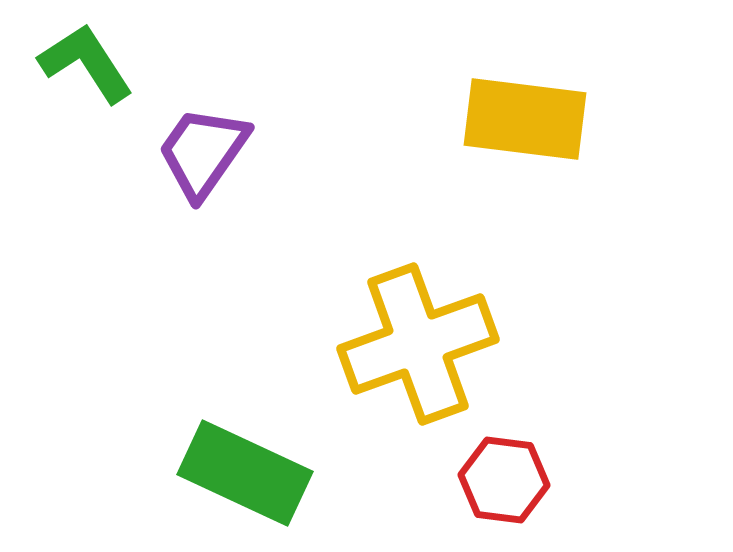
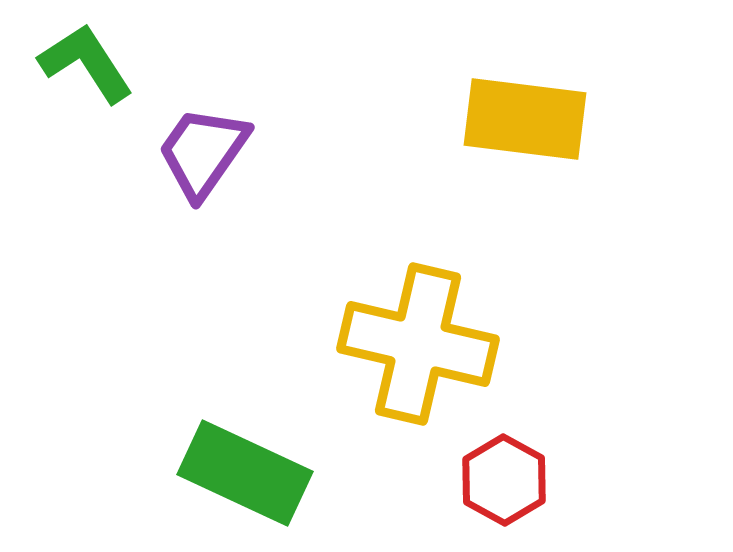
yellow cross: rotated 33 degrees clockwise
red hexagon: rotated 22 degrees clockwise
